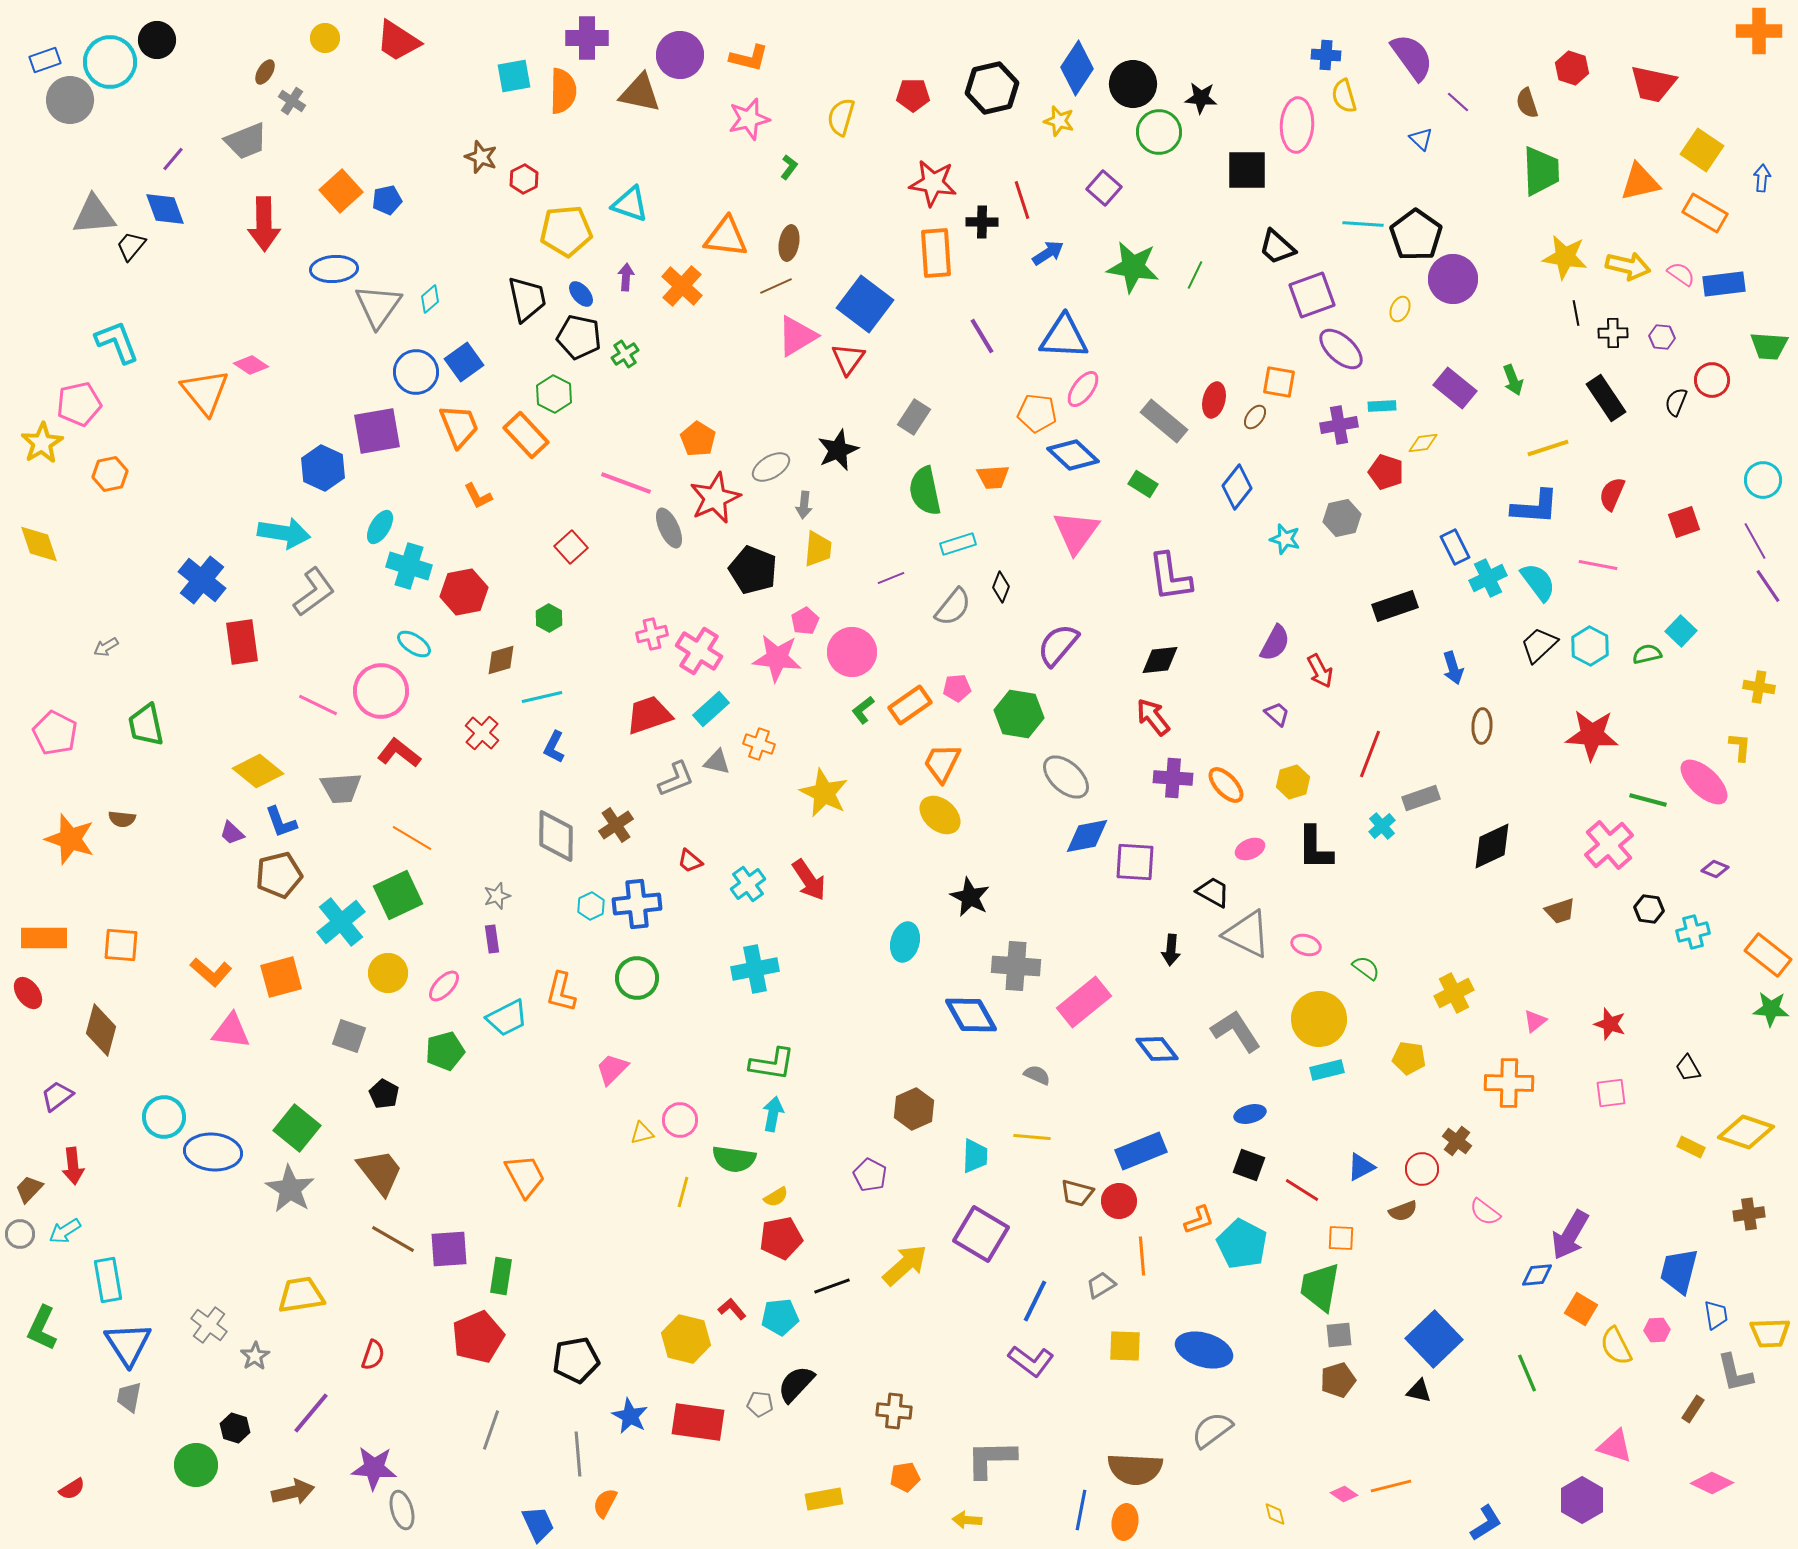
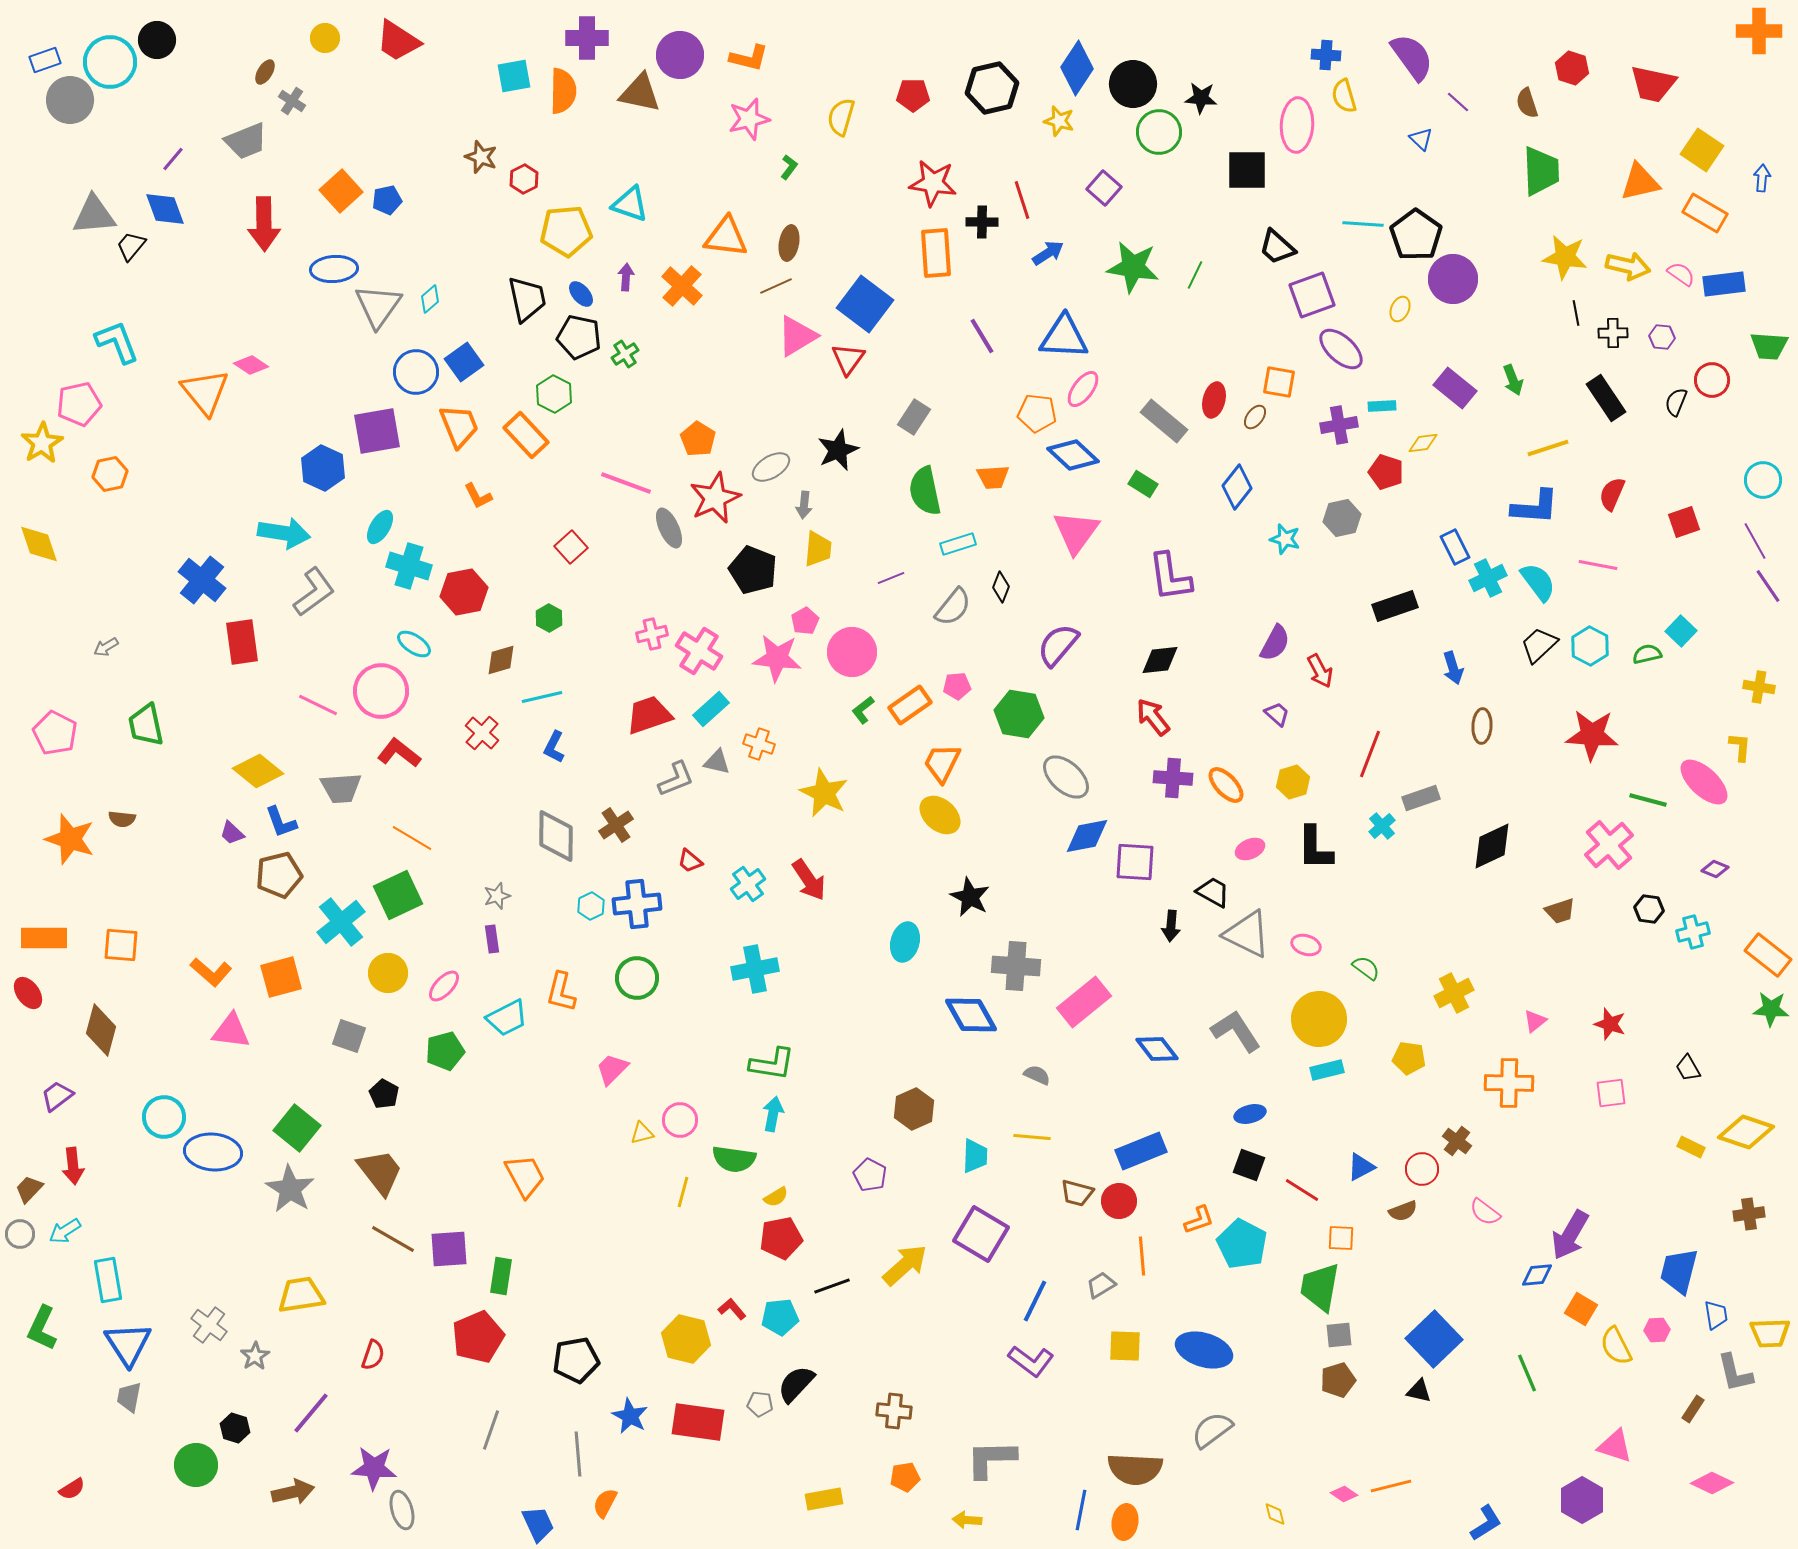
pink pentagon at (957, 688): moved 2 px up
black arrow at (1171, 950): moved 24 px up
